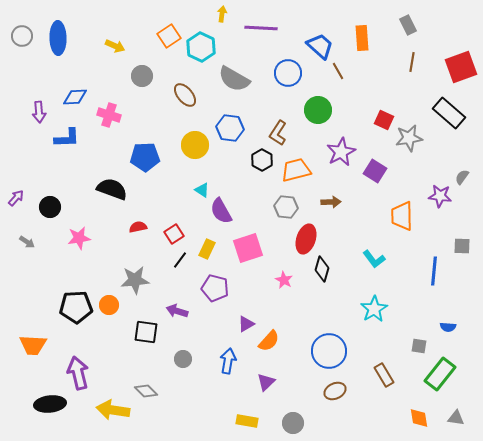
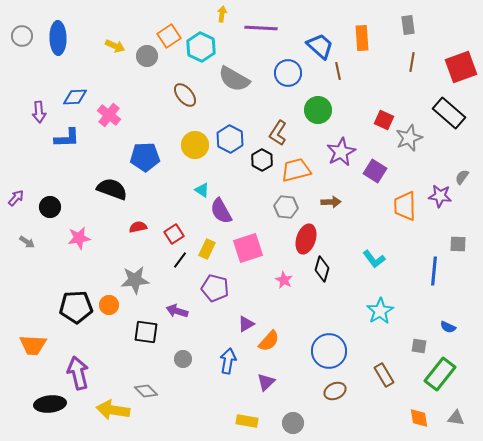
gray rectangle at (408, 25): rotated 18 degrees clockwise
brown line at (338, 71): rotated 18 degrees clockwise
gray circle at (142, 76): moved 5 px right, 20 px up
pink cross at (109, 115): rotated 20 degrees clockwise
blue hexagon at (230, 128): moved 11 px down; rotated 20 degrees clockwise
gray star at (409, 138): rotated 12 degrees counterclockwise
orange trapezoid at (402, 216): moved 3 px right, 10 px up
gray square at (462, 246): moved 4 px left, 2 px up
cyan star at (374, 309): moved 6 px right, 2 px down
blue semicircle at (448, 327): rotated 21 degrees clockwise
